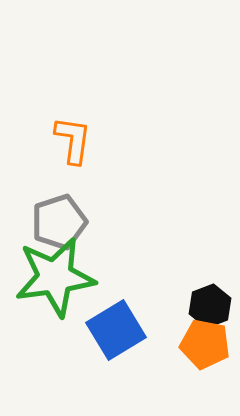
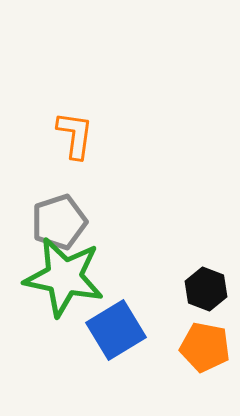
orange L-shape: moved 2 px right, 5 px up
green star: moved 9 px right; rotated 20 degrees clockwise
black hexagon: moved 4 px left, 17 px up; rotated 18 degrees counterclockwise
orange pentagon: moved 3 px down
